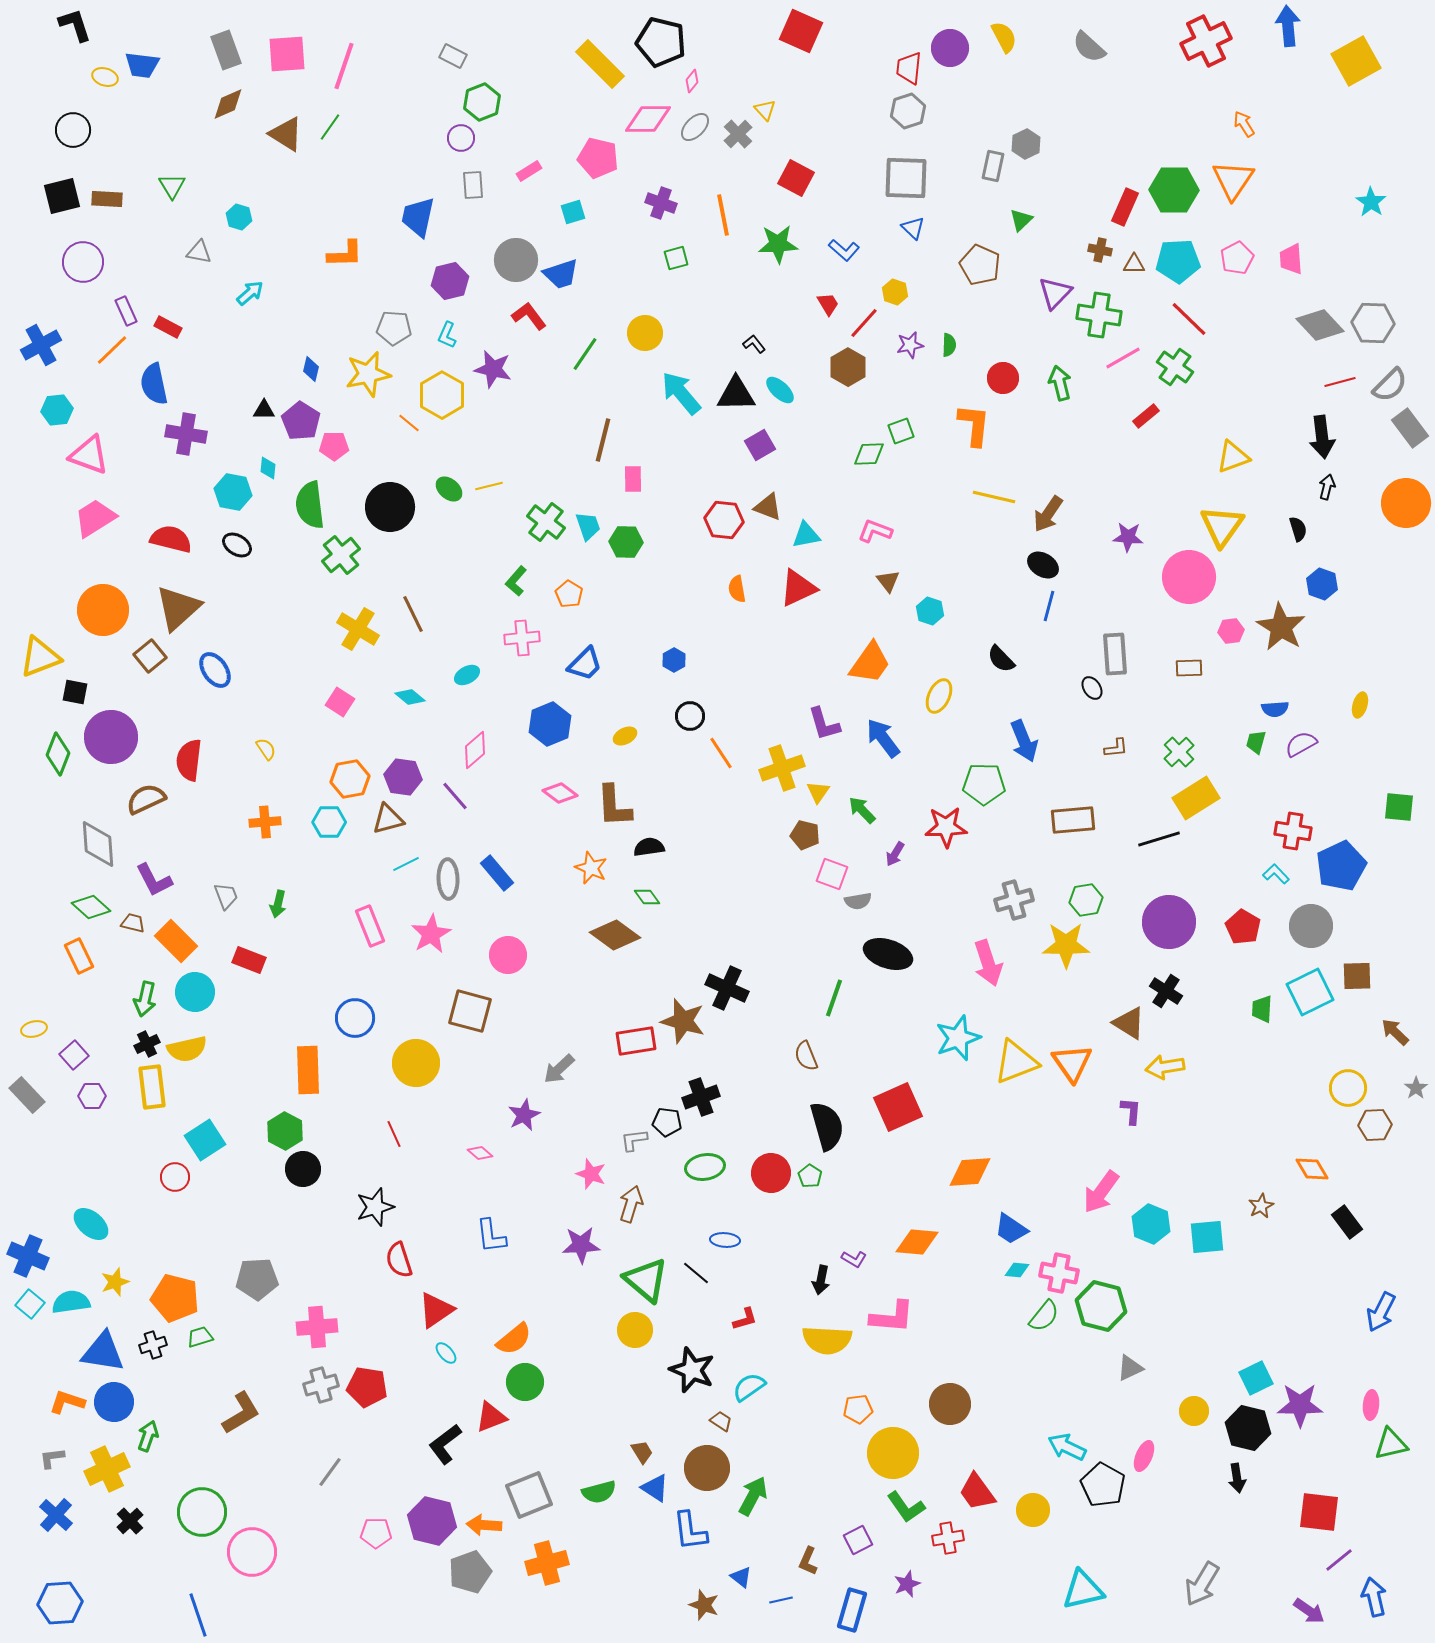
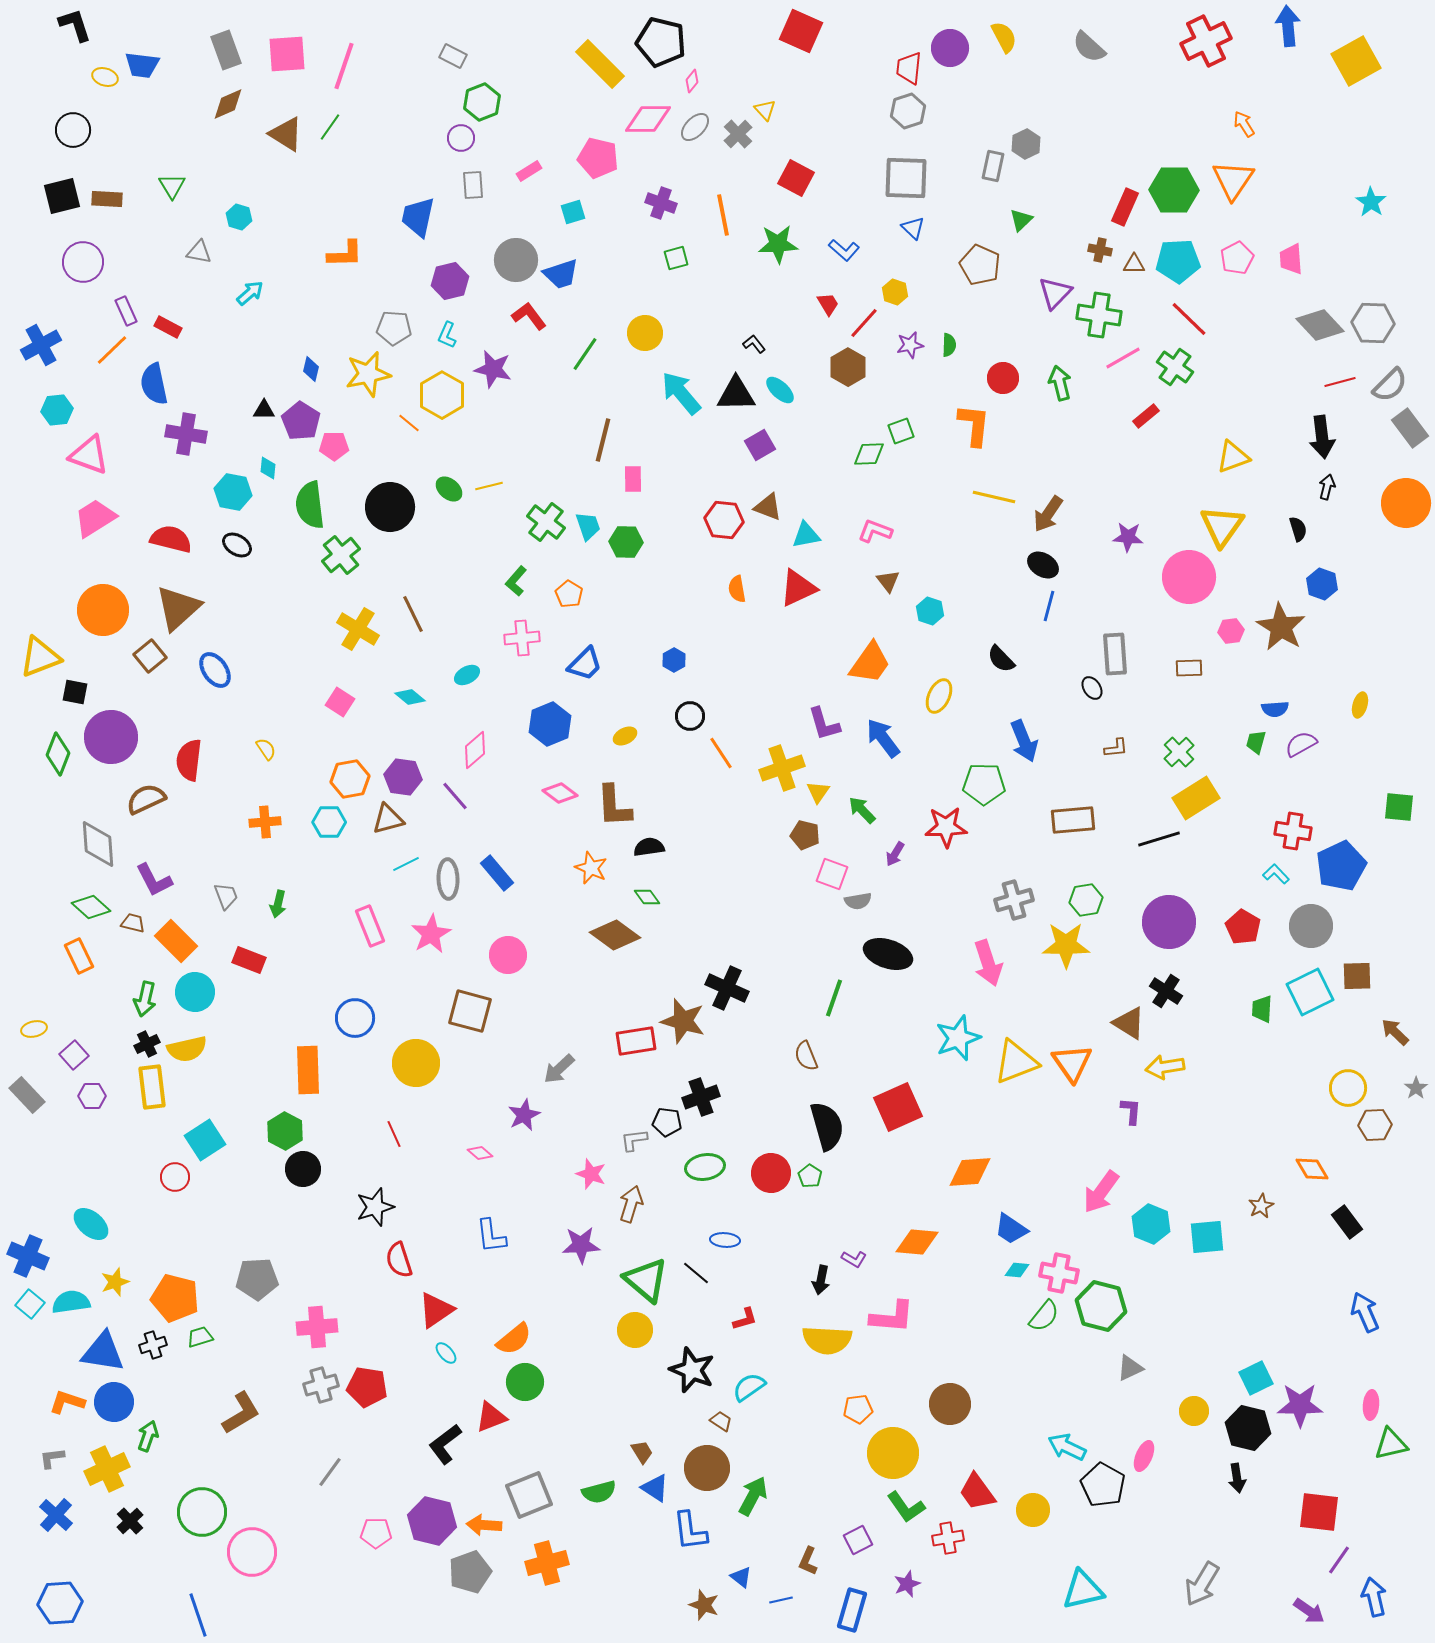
blue arrow at (1381, 1312): moved 16 px left; rotated 129 degrees clockwise
purple line at (1339, 1560): rotated 16 degrees counterclockwise
